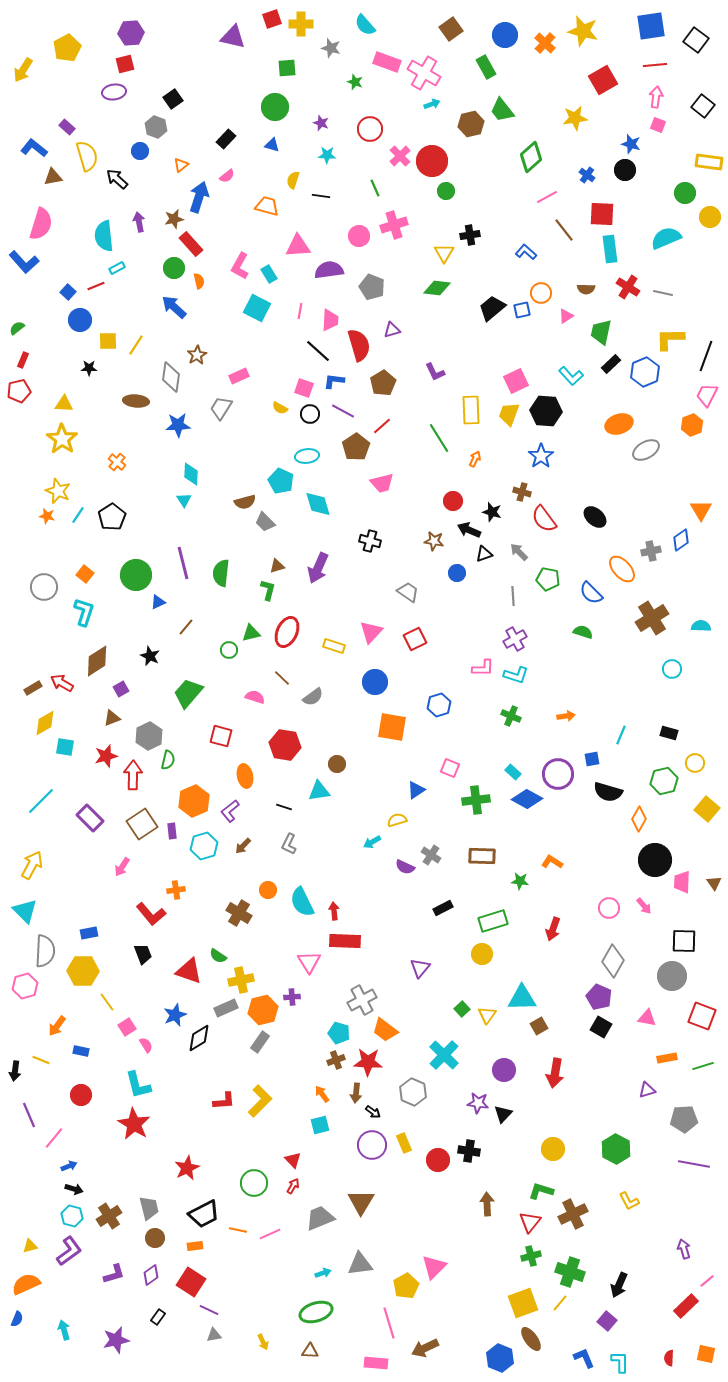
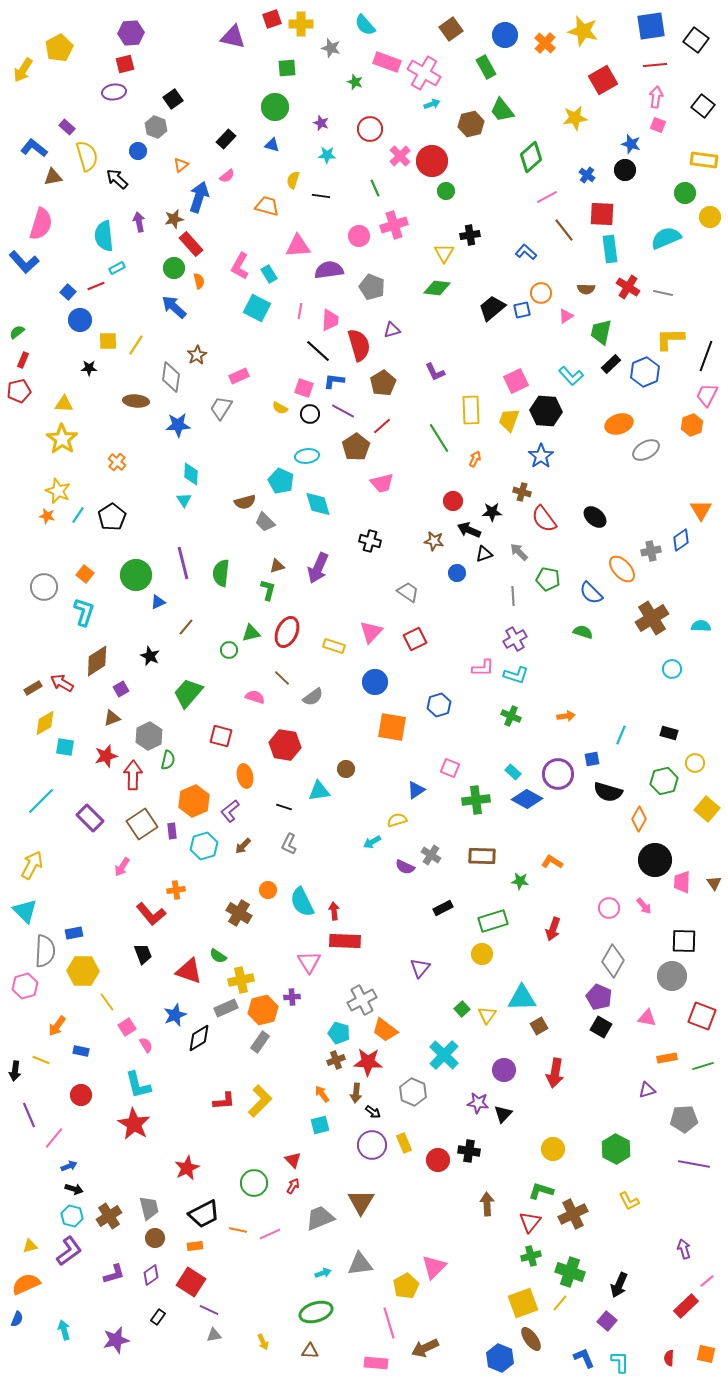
yellow pentagon at (67, 48): moved 8 px left
blue circle at (140, 151): moved 2 px left
yellow rectangle at (709, 162): moved 5 px left, 2 px up
green semicircle at (17, 328): moved 4 px down
yellow trapezoid at (509, 414): moved 6 px down
black star at (492, 512): rotated 18 degrees counterclockwise
brown circle at (337, 764): moved 9 px right, 5 px down
blue rectangle at (89, 933): moved 15 px left
